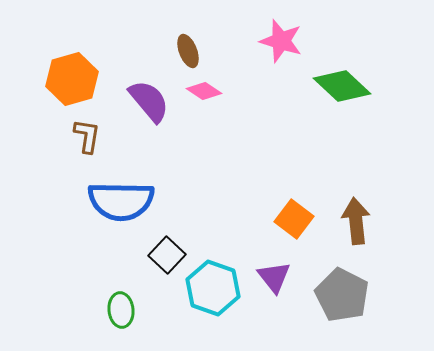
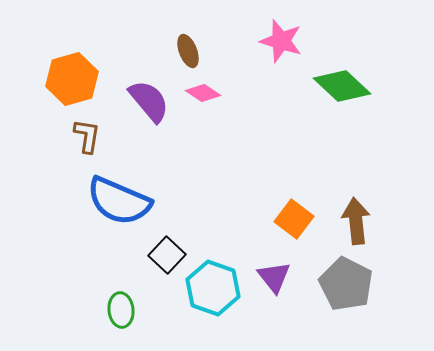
pink diamond: moved 1 px left, 2 px down
blue semicircle: moved 2 px left; rotated 22 degrees clockwise
gray pentagon: moved 4 px right, 11 px up
